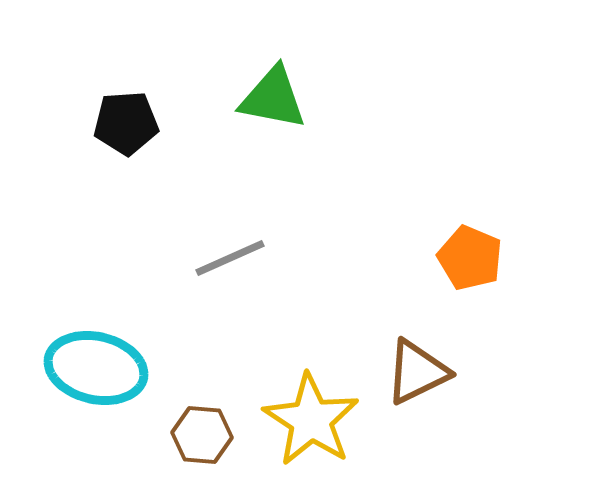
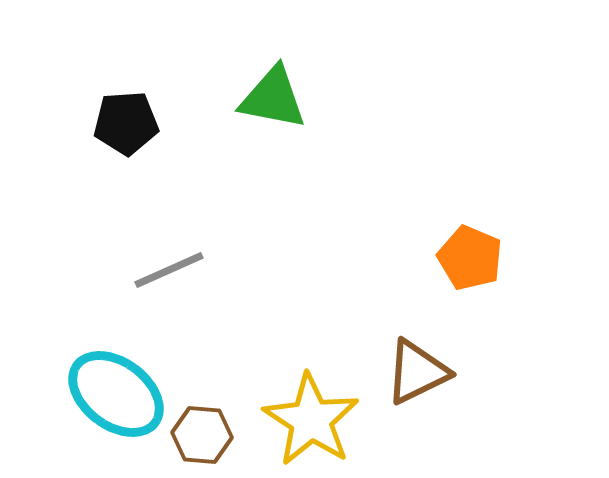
gray line: moved 61 px left, 12 px down
cyan ellipse: moved 20 px right, 26 px down; rotated 24 degrees clockwise
